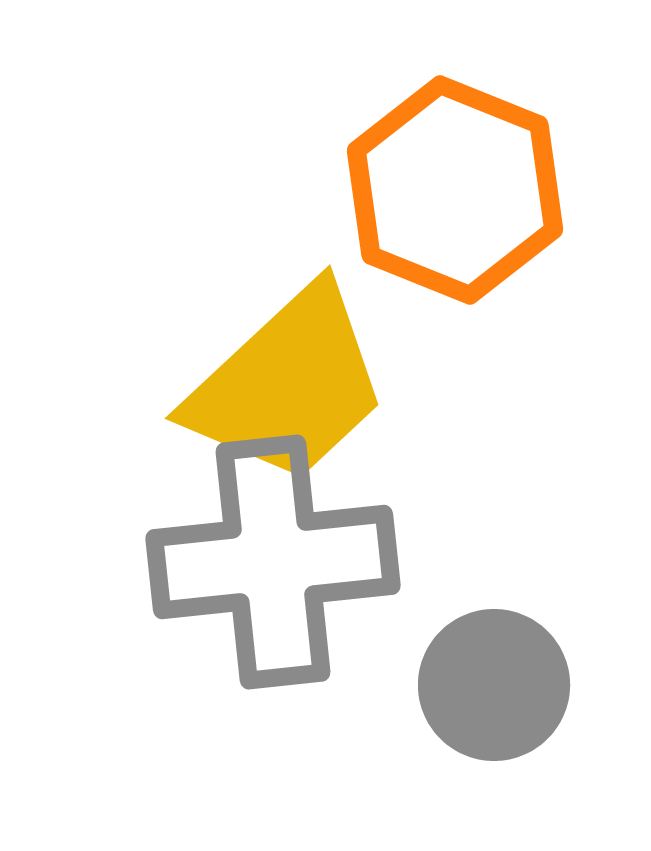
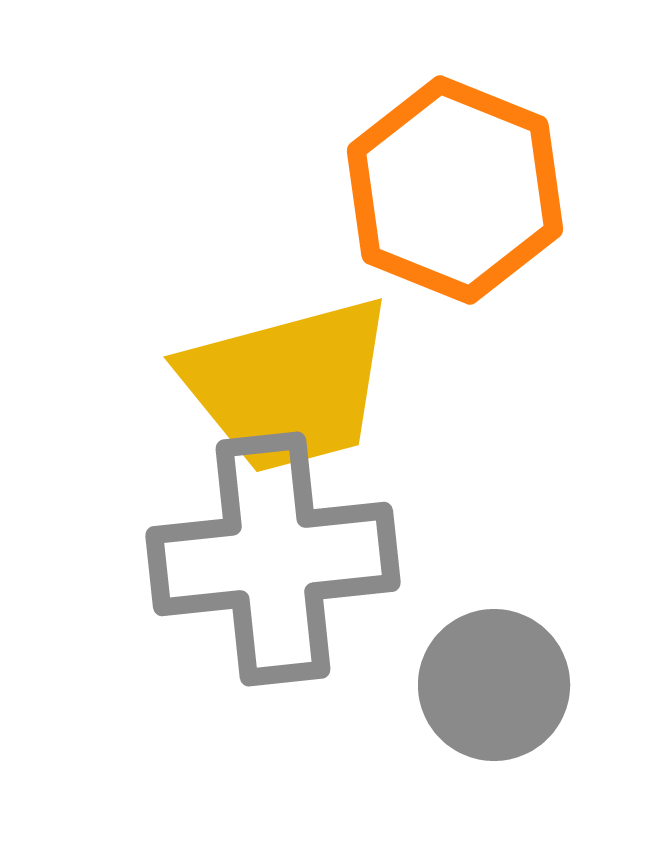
yellow trapezoid: rotated 28 degrees clockwise
gray cross: moved 3 px up
